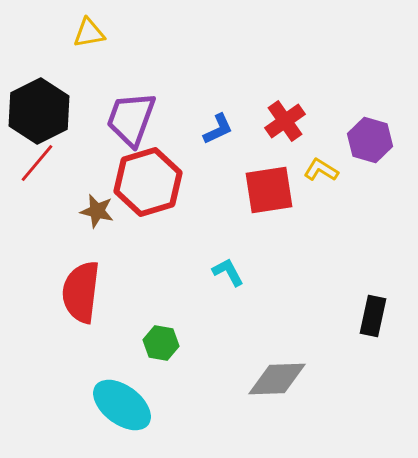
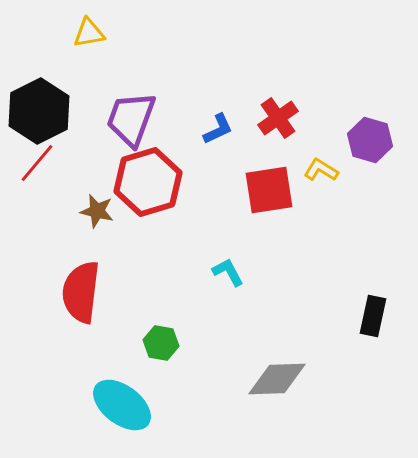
red cross: moved 7 px left, 3 px up
